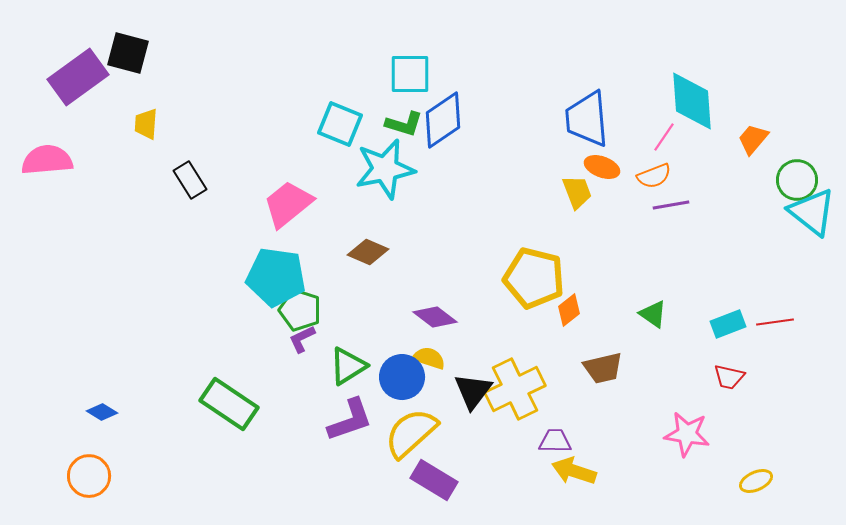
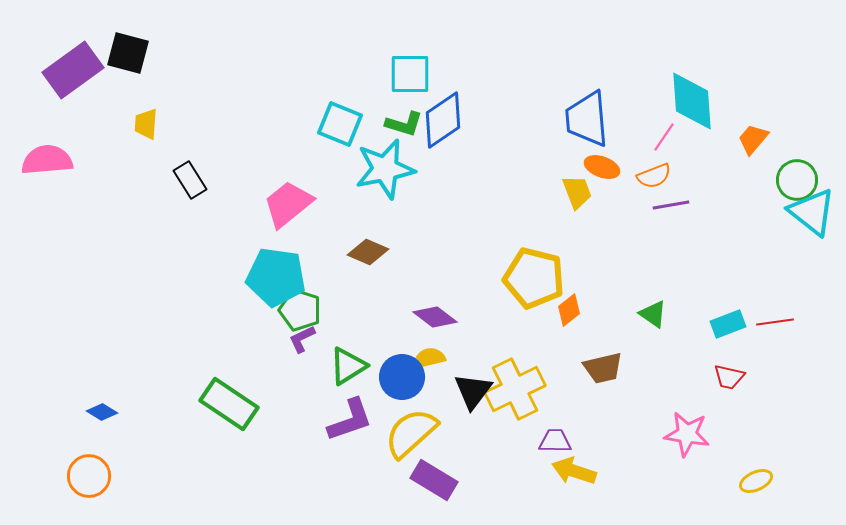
purple rectangle at (78, 77): moved 5 px left, 7 px up
yellow semicircle at (429, 358): rotated 32 degrees counterclockwise
